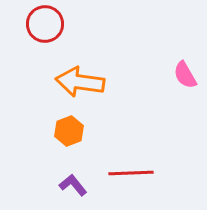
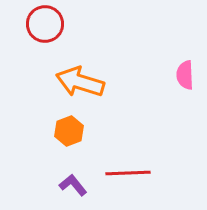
pink semicircle: rotated 28 degrees clockwise
orange arrow: rotated 9 degrees clockwise
red line: moved 3 px left
